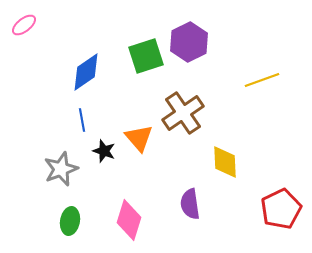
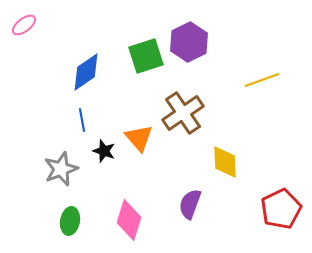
purple semicircle: rotated 28 degrees clockwise
